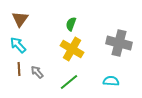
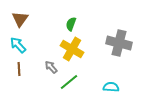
gray arrow: moved 14 px right, 5 px up
cyan semicircle: moved 6 px down
